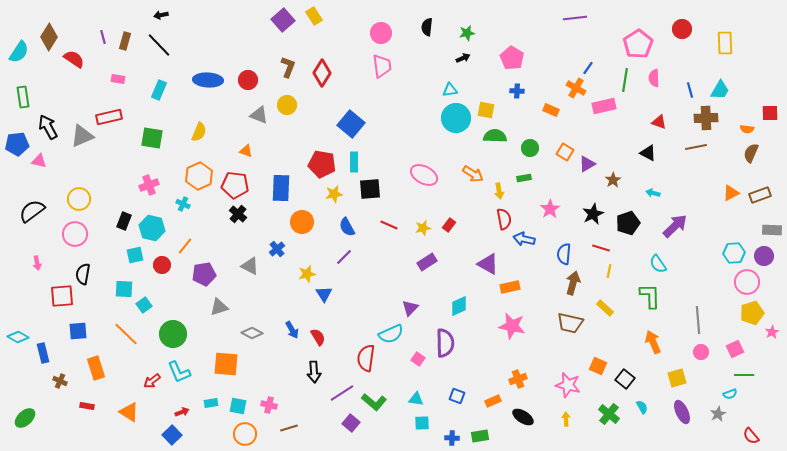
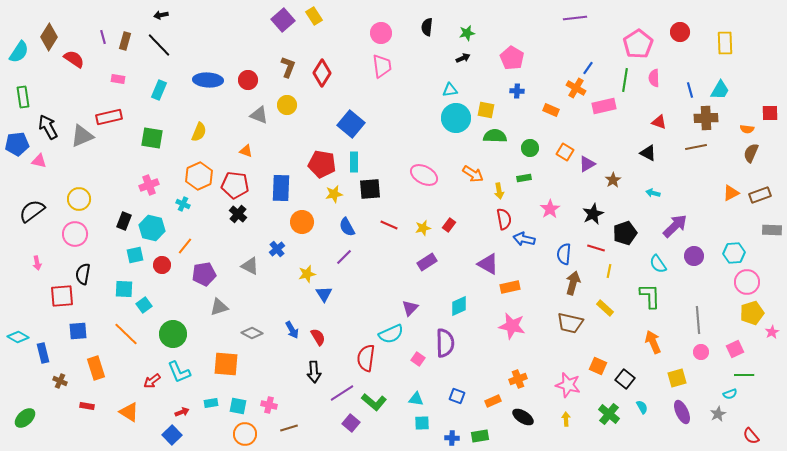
red circle at (682, 29): moved 2 px left, 3 px down
black pentagon at (628, 223): moved 3 px left, 10 px down
red line at (601, 248): moved 5 px left
purple circle at (764, 256): moved 70 px left
